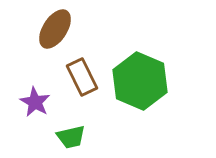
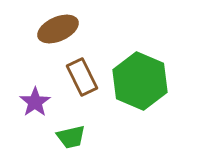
brown ellipse: moved 3 px right; rotated 33 degrees clockwise
purple star: rotated 8 degrees clockwise
